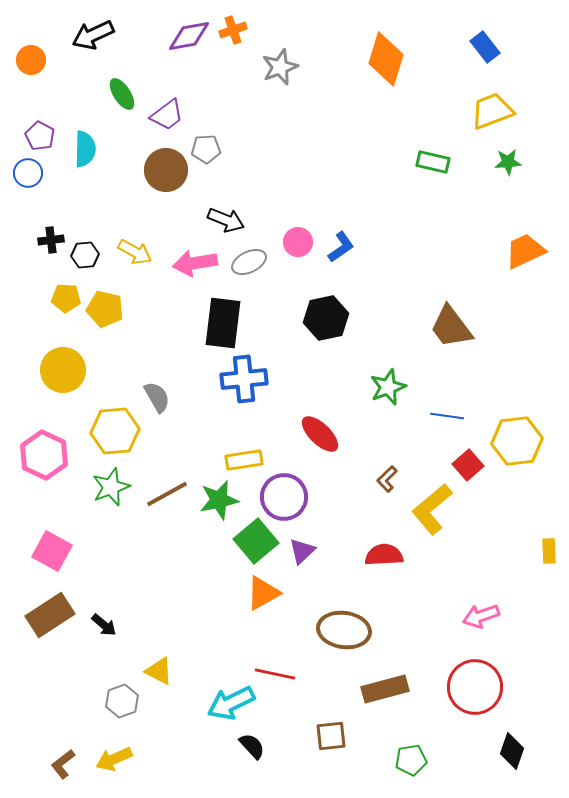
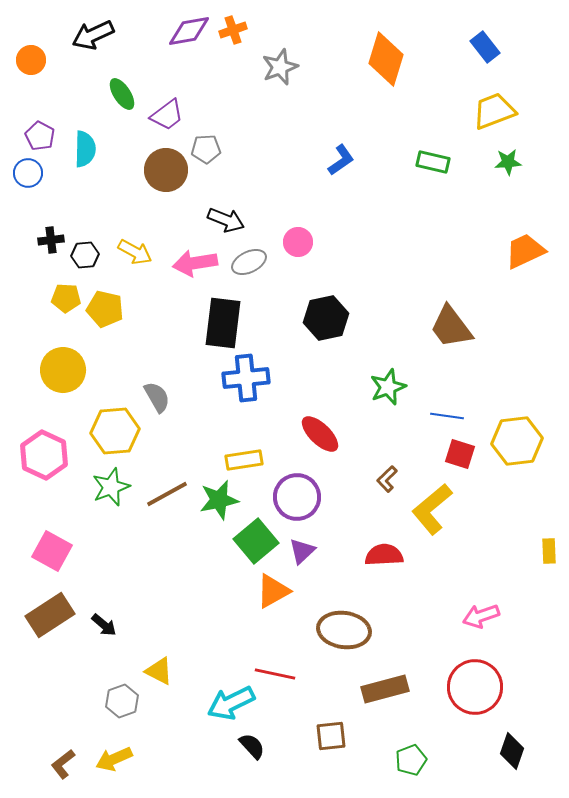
purple diamond at (189, 36): moved 5 px up
yellow trapezoid at (492, 111): moved 2 px right
blue L-shape at (341, 247): moved 87 px up
blue cross at (244, 379): moved 2 px right, 1 px up
red square at (468, 465): moved 8 px left, 11 px up; rotated 32 degrees counterclockwise
purple circle at (284, 497): moved 13 px right
orange triangle at (263, 593): moved 10 px right, 2 px up
green pentagon at (411, 760): rotated 12 degrees counterclockwise
